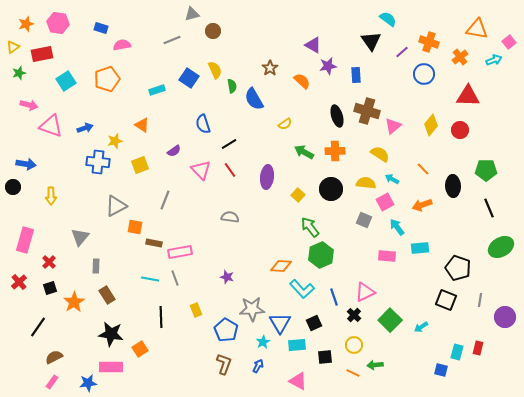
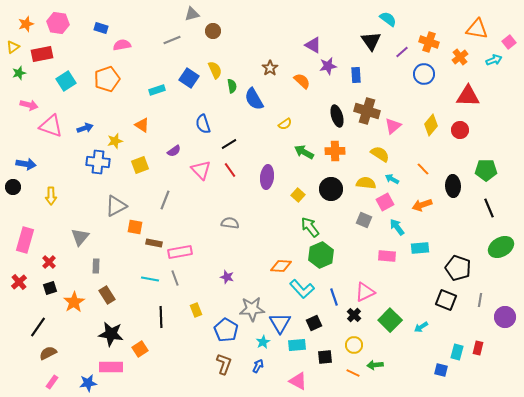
gray semicircle at (230, 217): moved 6 px down
brown semicircle at (54, 357): moved 6 px left, 4 px up
